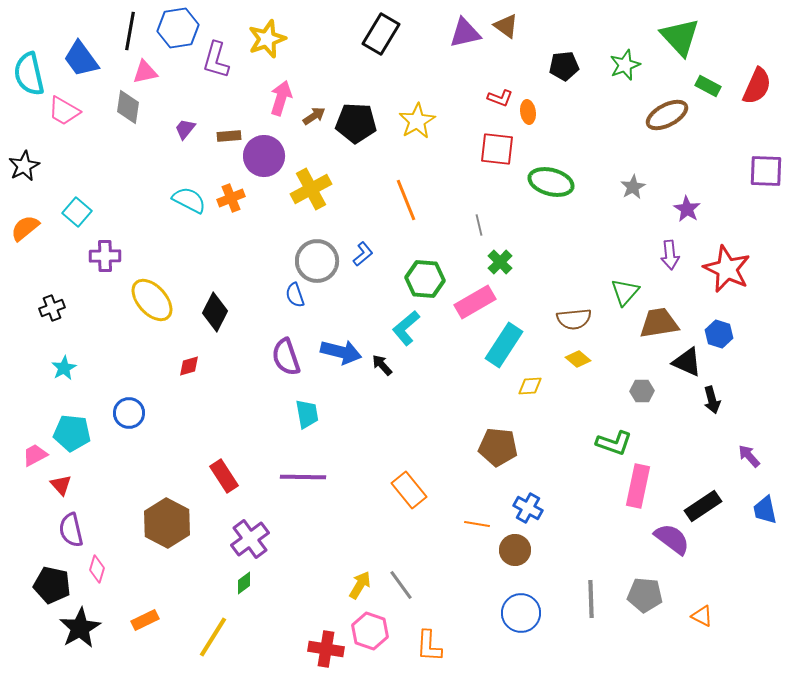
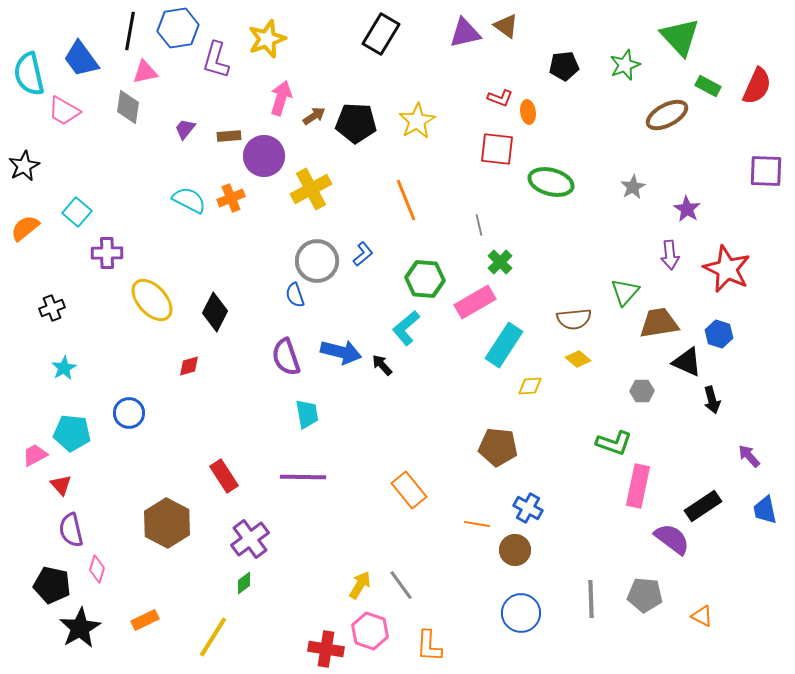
purple cross at (105, 256): moved 2 px right, 3 px up
